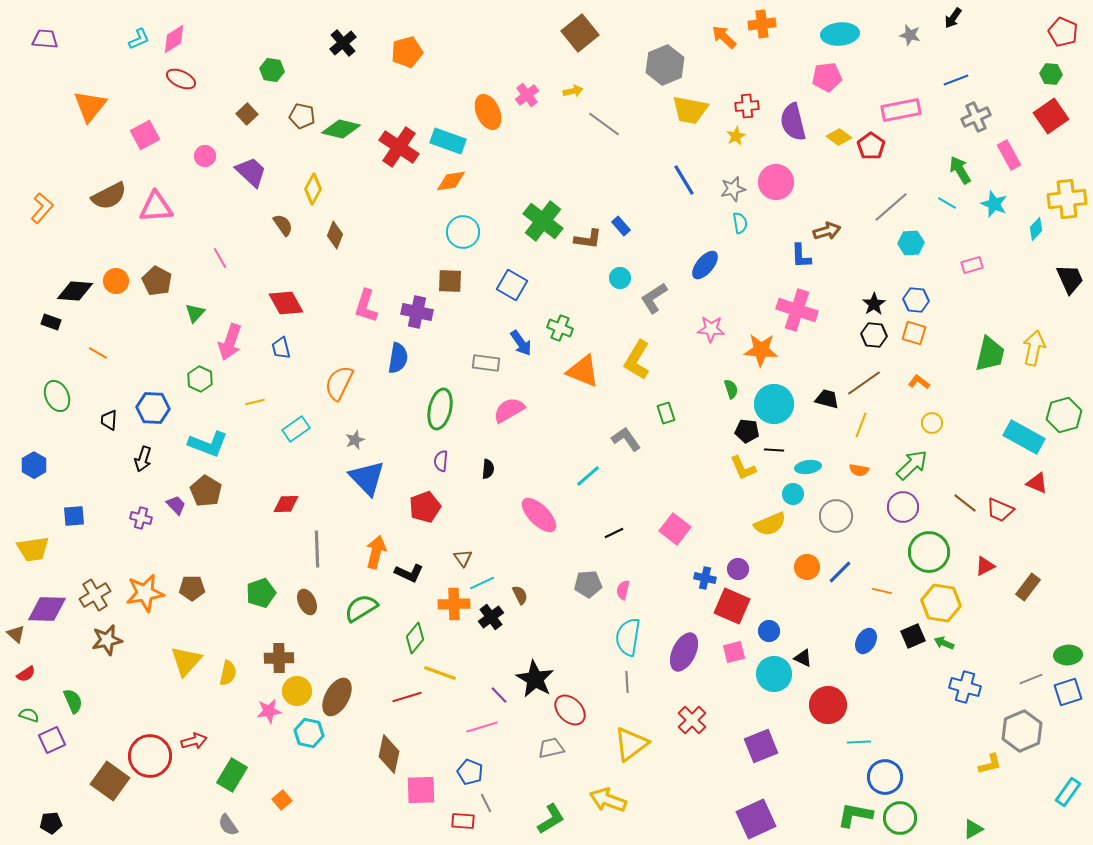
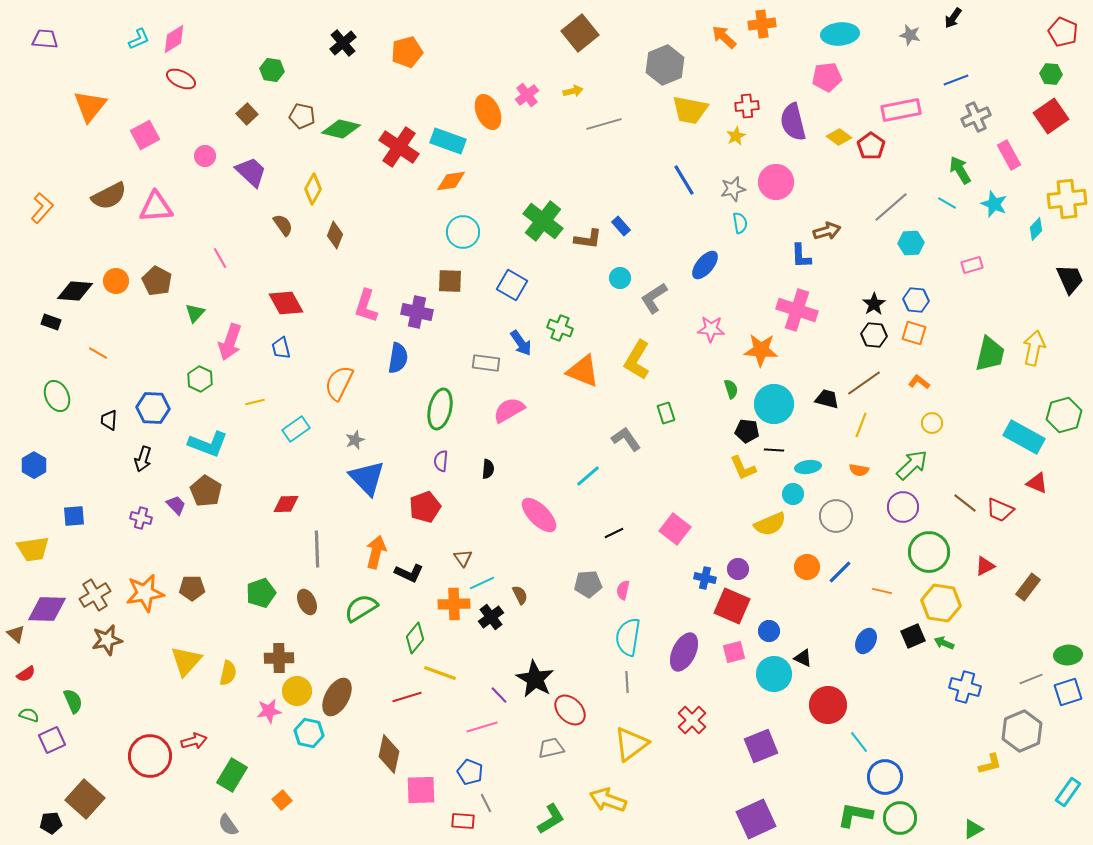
gray line at (604, 124): rotated 52 degrees counterclockwise
cyan line at (859, 742): rotated 55 degrees clockwise
brown square at (110, 781): moved 25 px left, 18 px down; rotated 6 degrees clockwise
